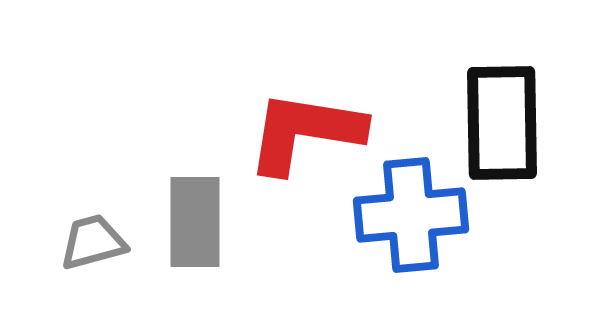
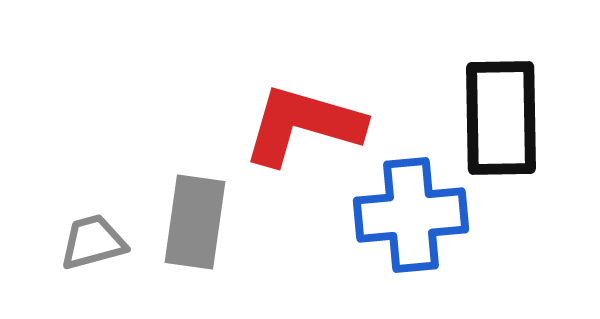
black rectangle: moved 1 px left, 5 px up
red L-shape: moved 2 px left, 7 px up; rotated 7 degrees clockwise
gray rectangle: rotated 8 degrees clockwise
